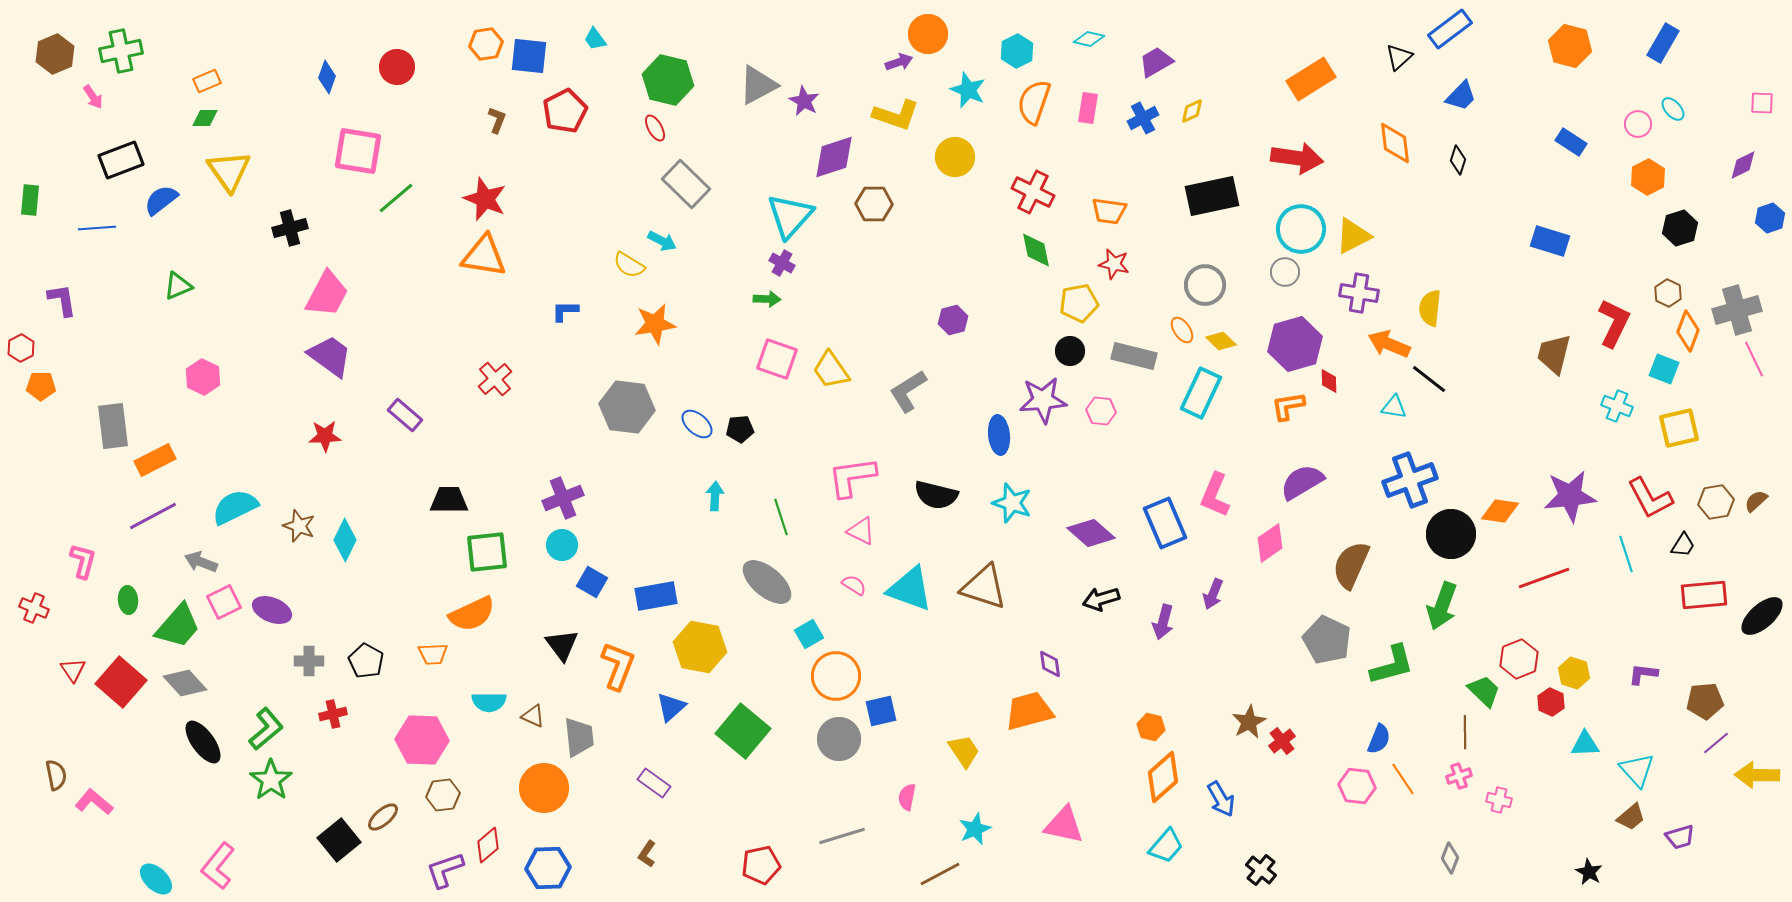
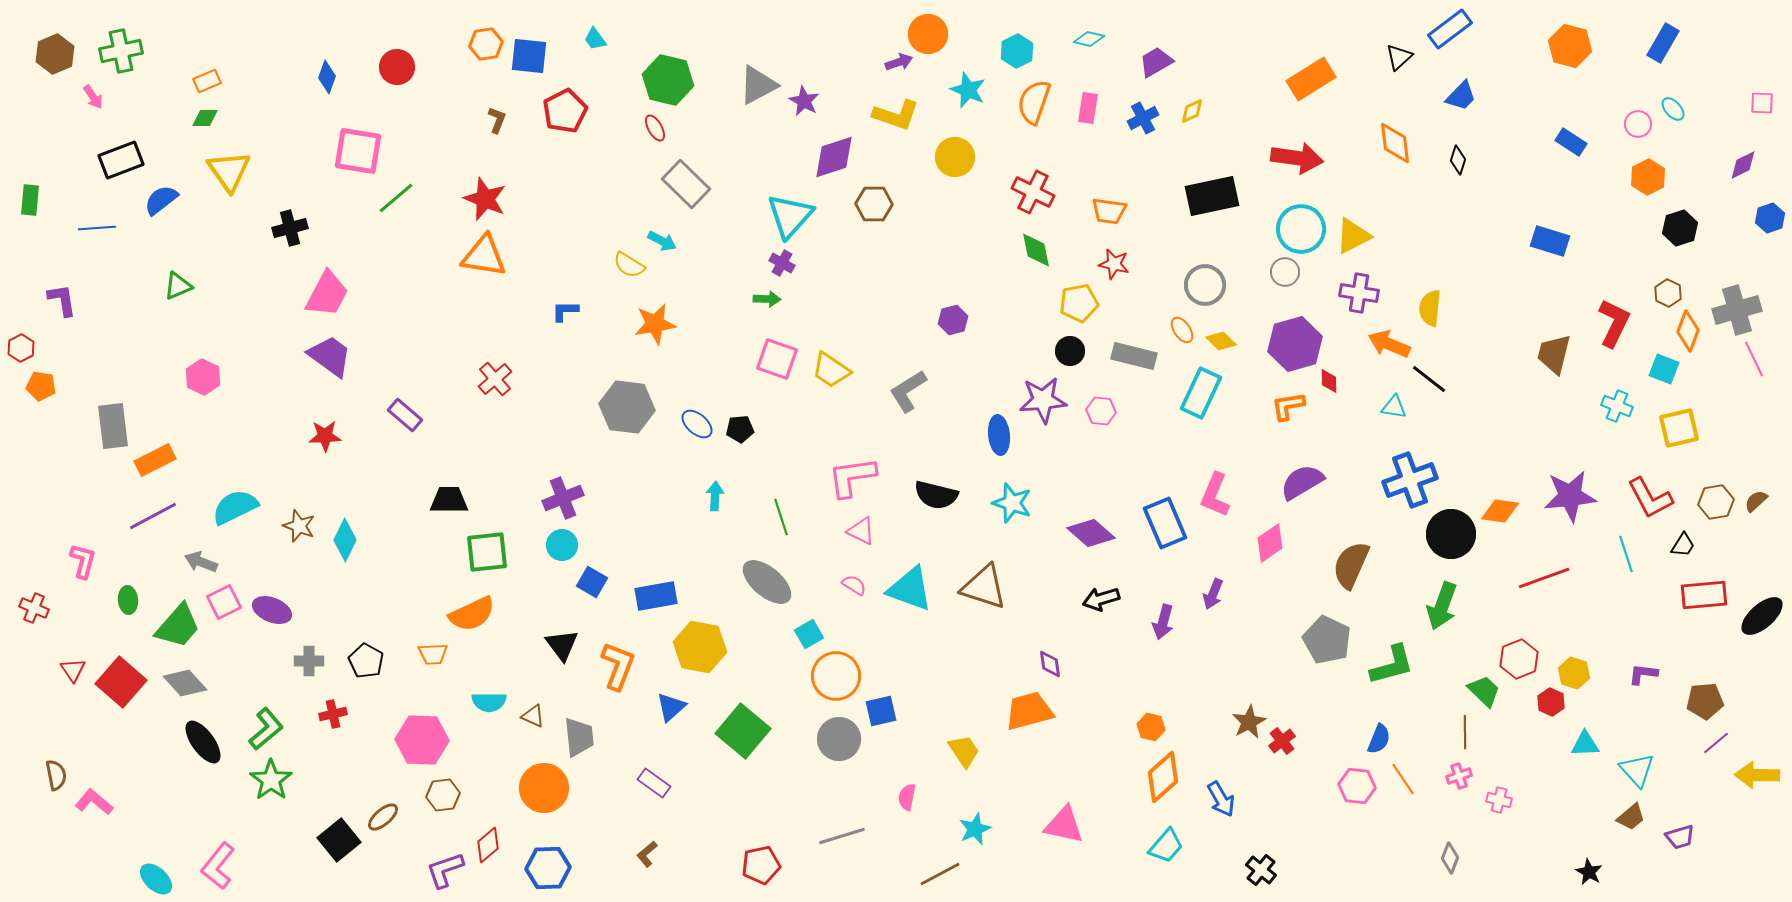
yellow trapezoid at (831, 370): rotated 21 degrees counterclockwise
orange pentagon at (41, 386): rotated 8 degrees clockwise
brown L-shape at (647, 854): rotated 16 degrees clockwise
